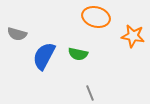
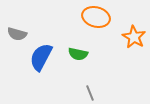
orange star: moved 1 px right, 1 px down; rotated 20 degrees clockwise
blue semicircle: moved 3 px left, 1 px down
